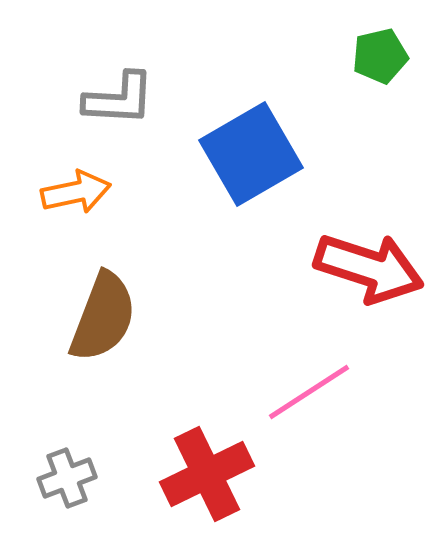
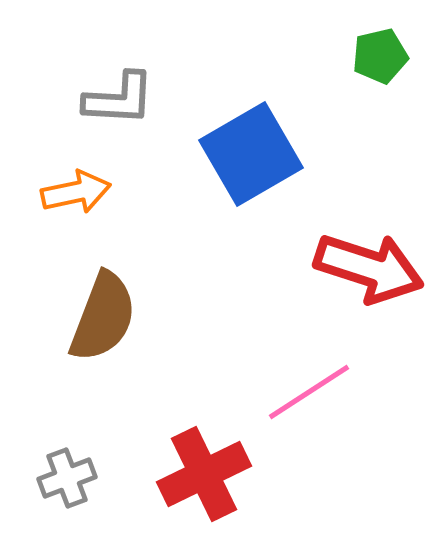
red cross: moved 3 px left
